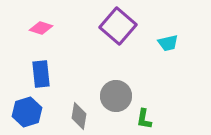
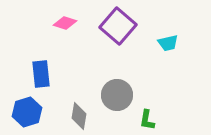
pink diamond: moved 24 px right, 5 px up
gray circle: moved 1 px right, 1 px up
green L-shape: moved 3 px right, 1 px down
